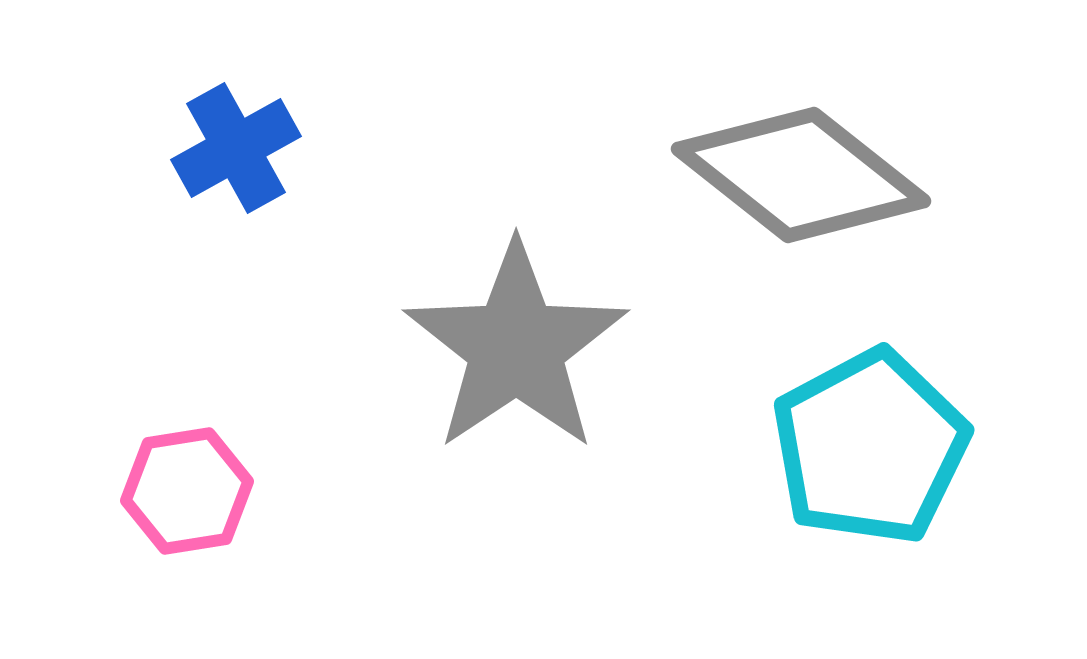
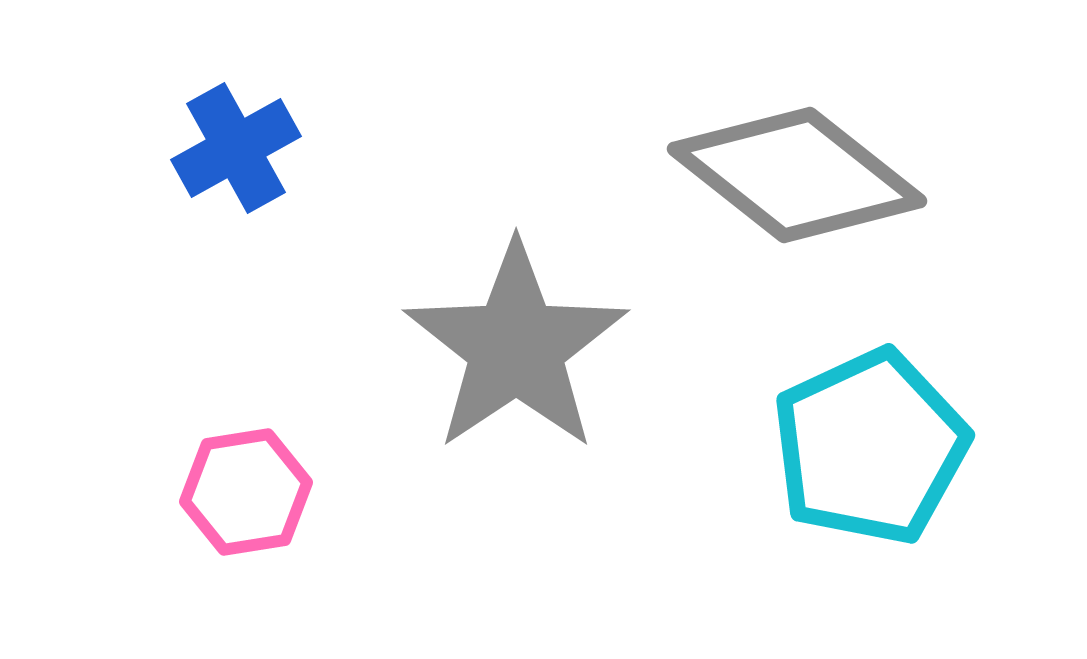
gray diamond: moved 4 px left
cyan pentagon: rotated 3 degrees clockwise
pink hexagon: moved 59 px right, 1 px down
